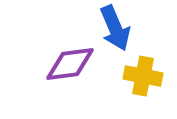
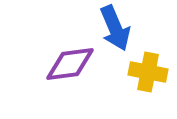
yellow cross: moved 5 px right, 4 px up
